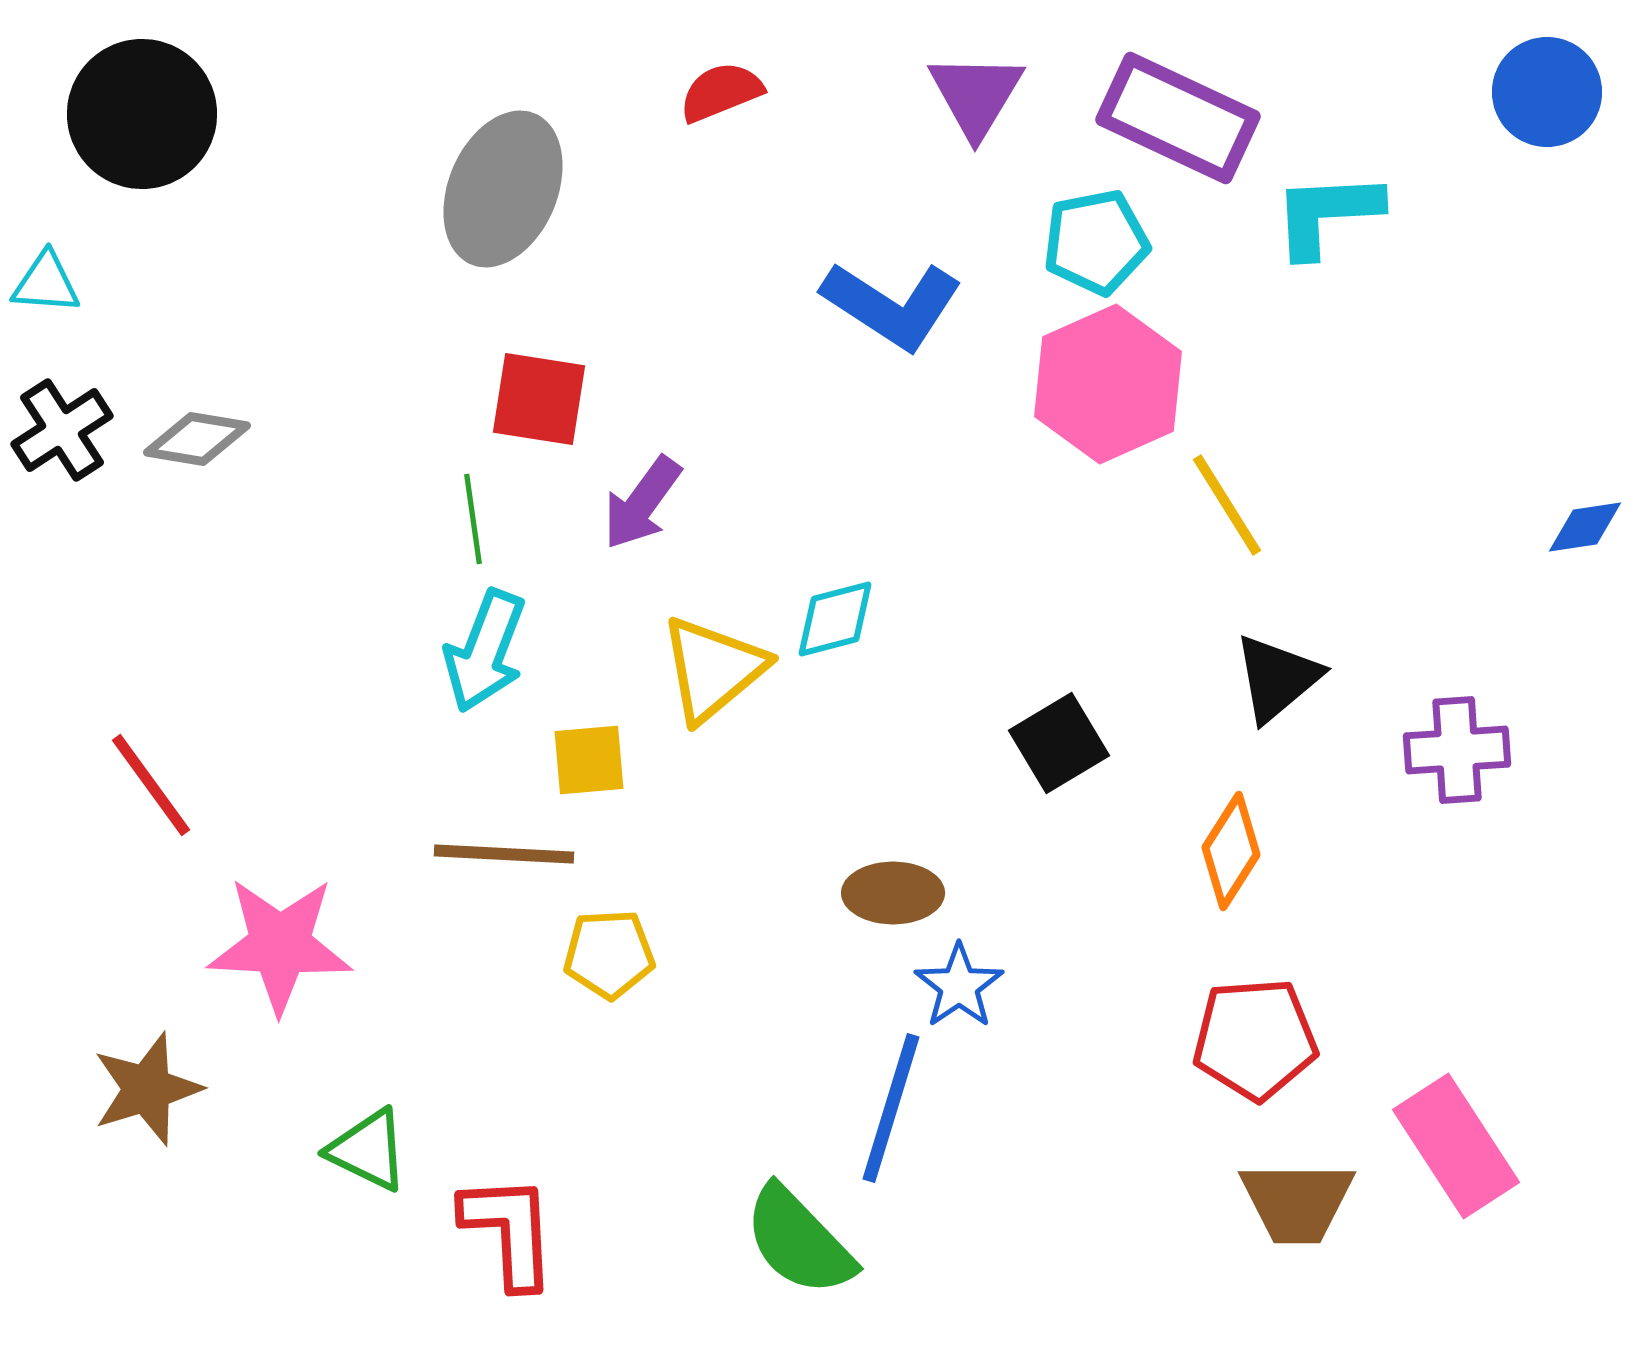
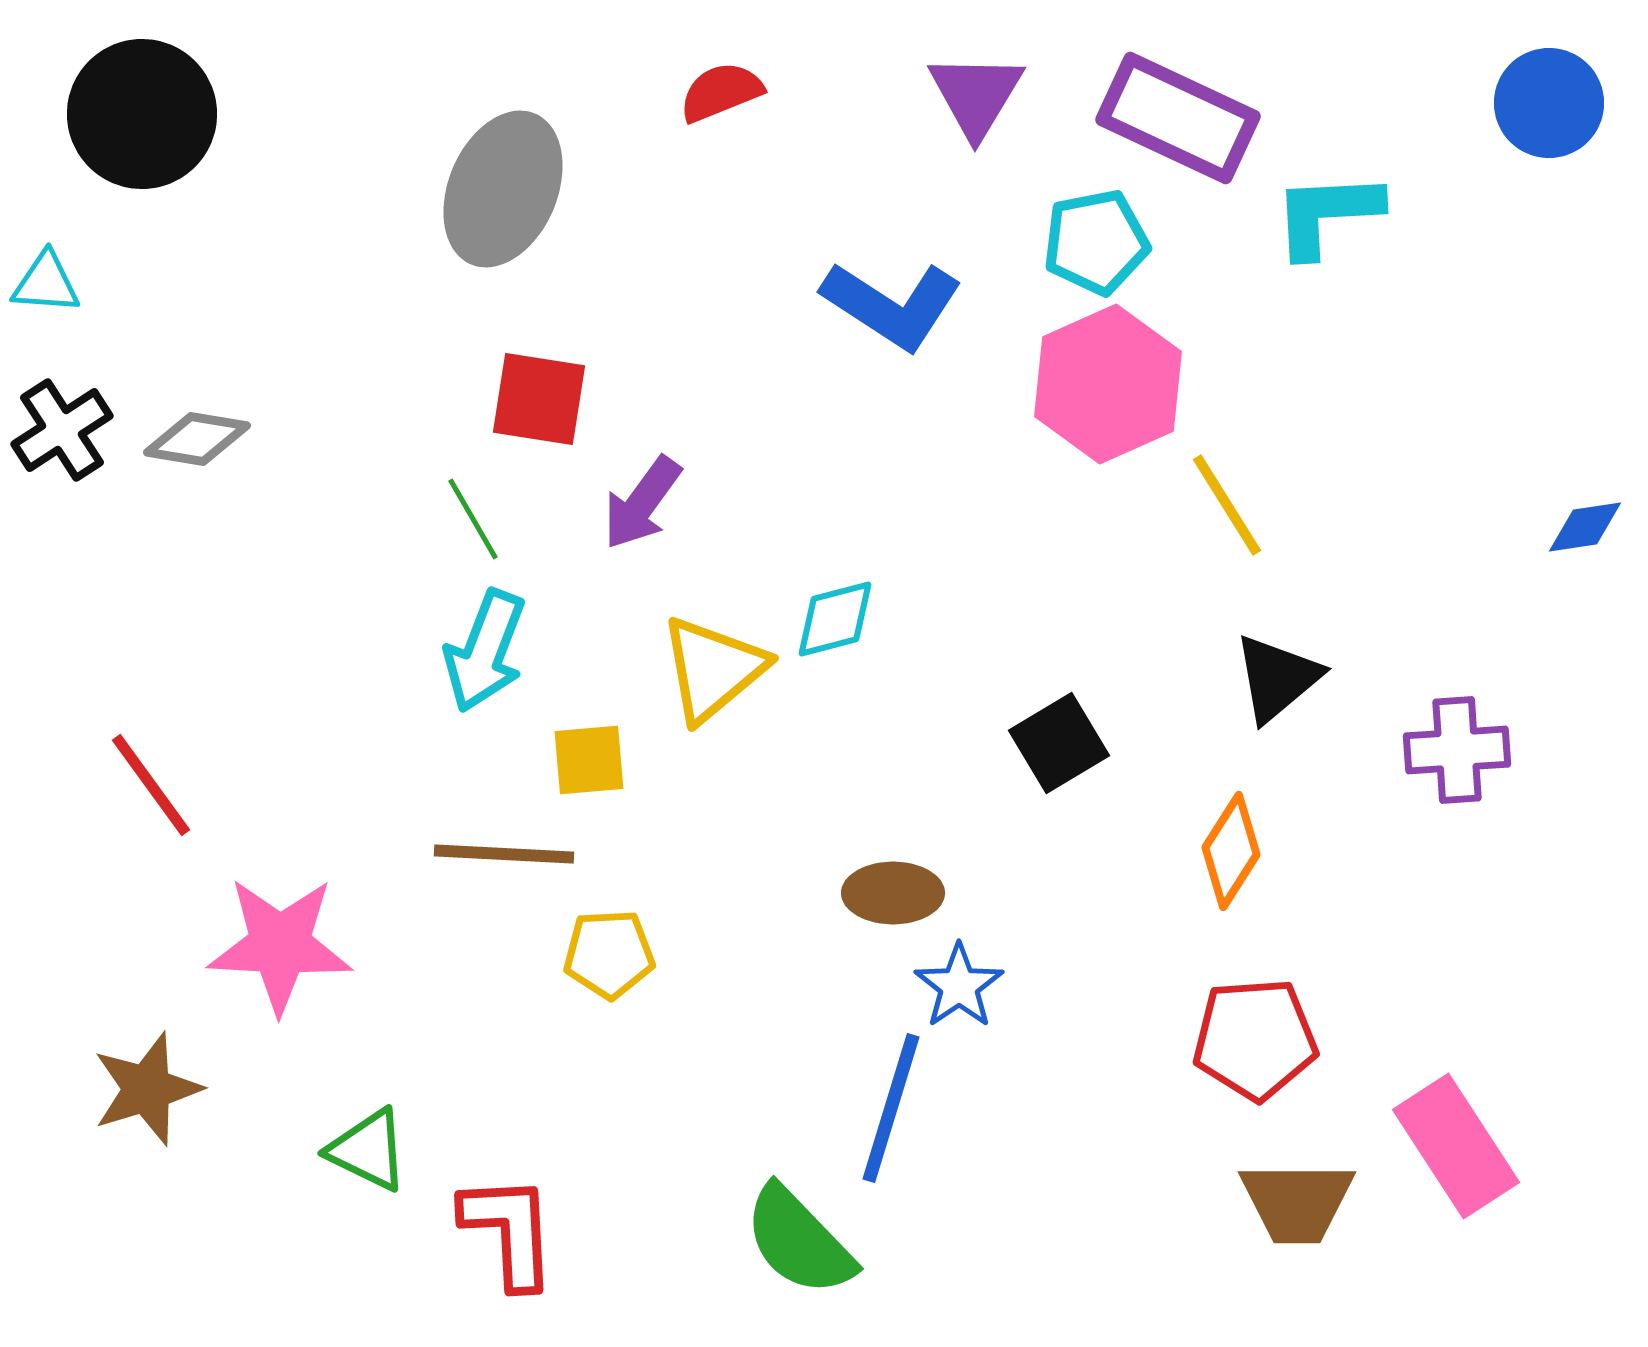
blue circle: moved 2 px right, 11 px down
green line: rotated 22 degrees counterclockwise
